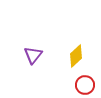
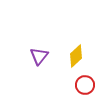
purple triangle: moved 6 px right, 1 px down
